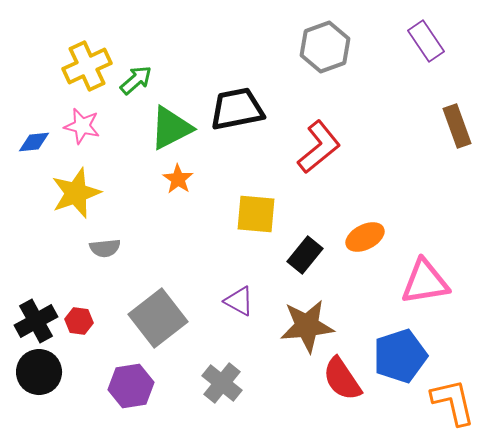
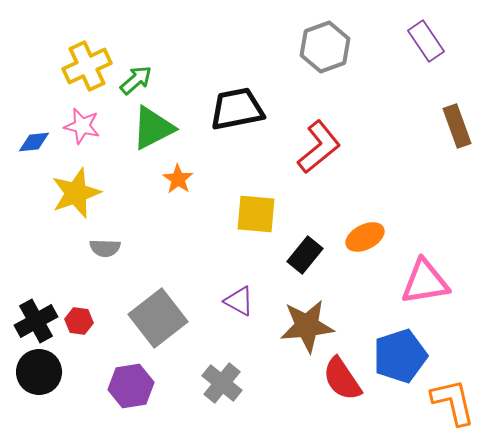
green triangle: moved 18 px left
gray semicircle: rotated 8 degrees clockwise
